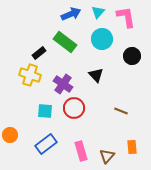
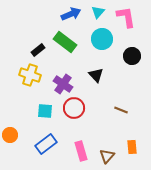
black rectangle: moved 1 px left, 3 px up
brown line: moved 1 px up
